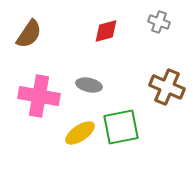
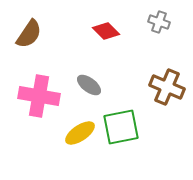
red diamond: rotated 60 degrees clockwise
gray ellipse: rotated 25 degrees clockwise
